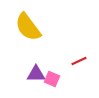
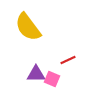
red line: moved 11 px left, 1 px up
